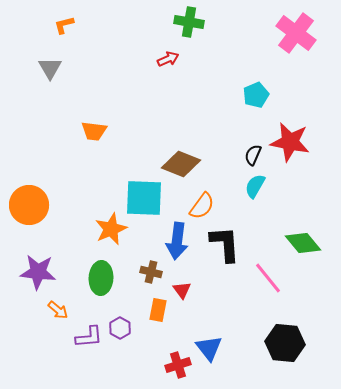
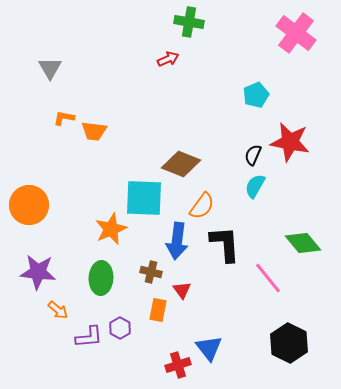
orange L-shape: moved 93 px down; rotated 25 degrees clockwise
black hexagon: moved 4 px right; rotated 21 degrees clockwise
